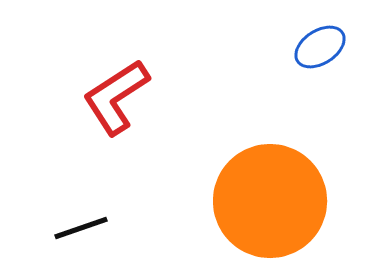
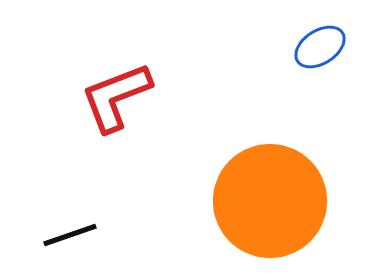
red L-shape: rotated 12 degrees clockwise
black line: moved 11 px left, 7 px down
